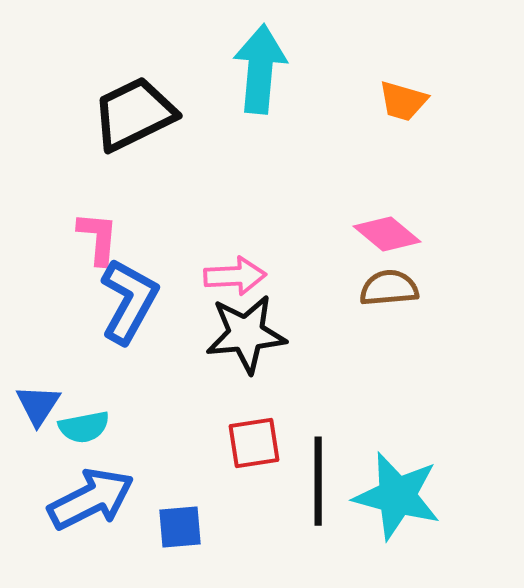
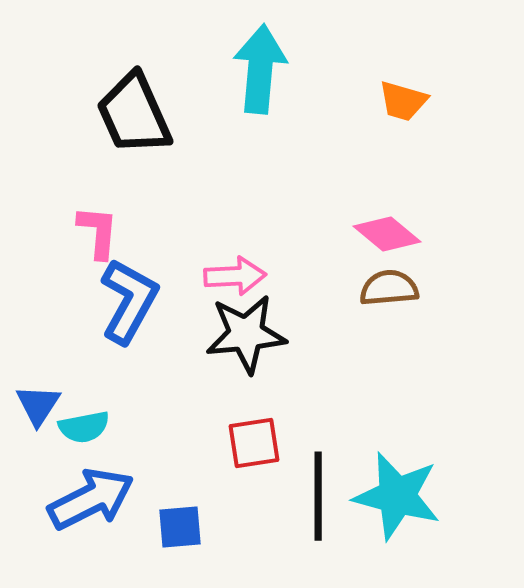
black trapezoid: rotated 88 degrees counterclockwise
pink L-shape: moved 6 px up
black line: moved 15 px down
